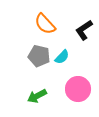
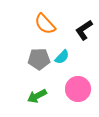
gray pentagon: moved 3 px down; rotated 15 degrees counterclockwise
